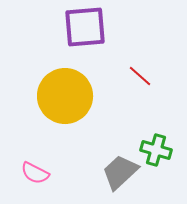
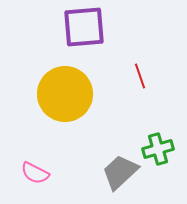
purple square: moved 1 px left
red line: rotated 30 degrees clockwise
yellow circle: moved 2 px up
green cross: moved 2 px right, 1 px up; rotated 32 degrees counterclockwise
